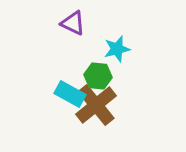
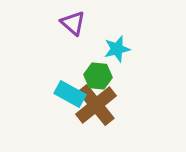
purple triangle: rotated 16 degrees clockwise
